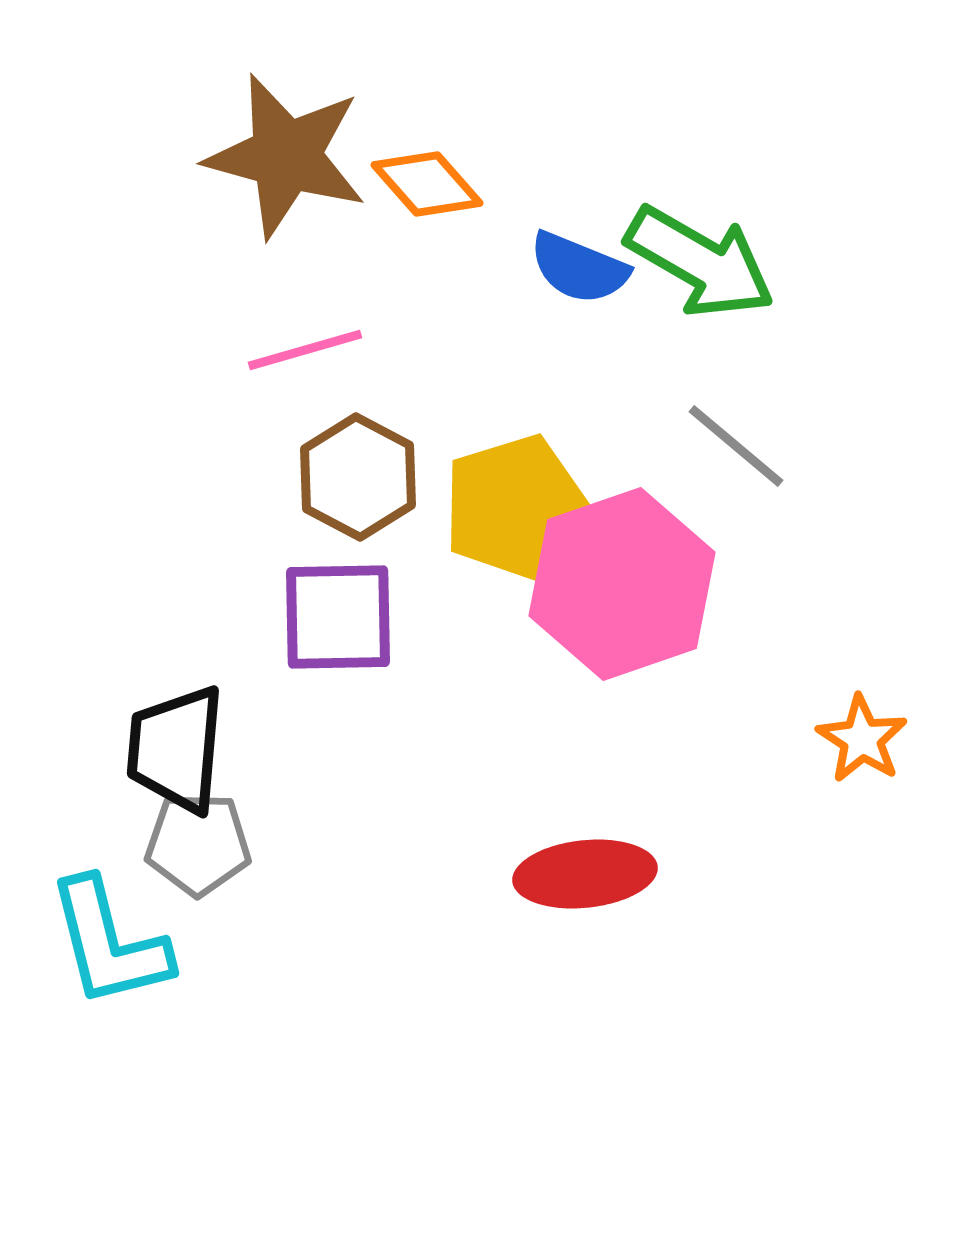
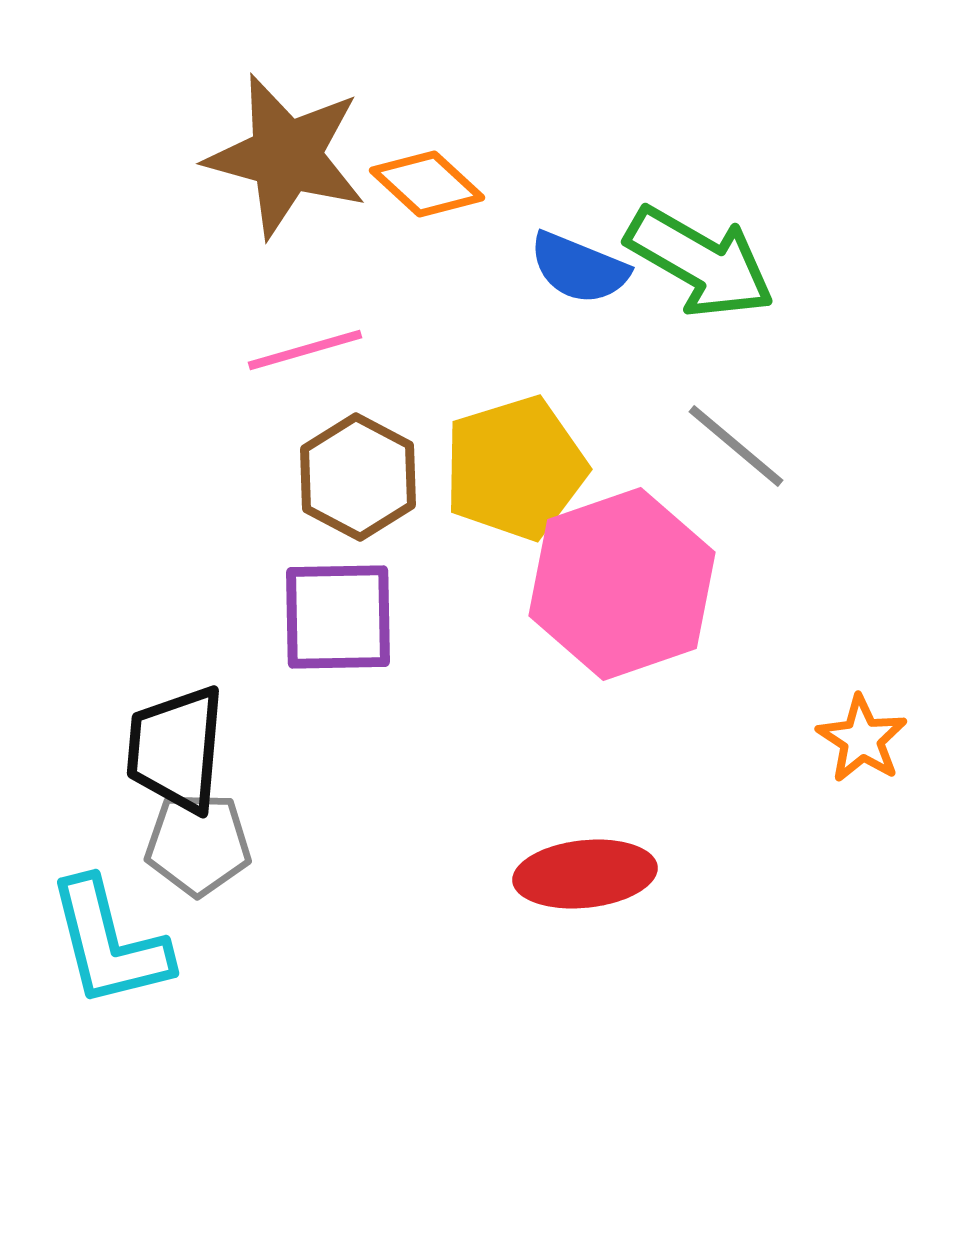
orange diamond: rotated 6 degrees counterclockwise
yellow pentagon: moved 39 px up
